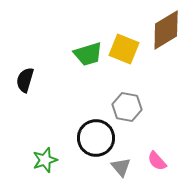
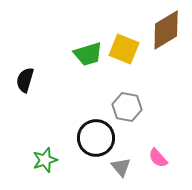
pink semicircle: moved 1 px right, 3 px up
